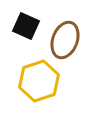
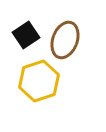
black square: moved 9 px down; rotated 32 degrees clockwise
